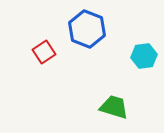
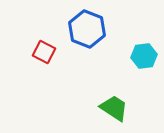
red square: rotated 30 degrees counterclockwise
green trapezoid: moved 1 px down; rotated 16 degrees clockwise
